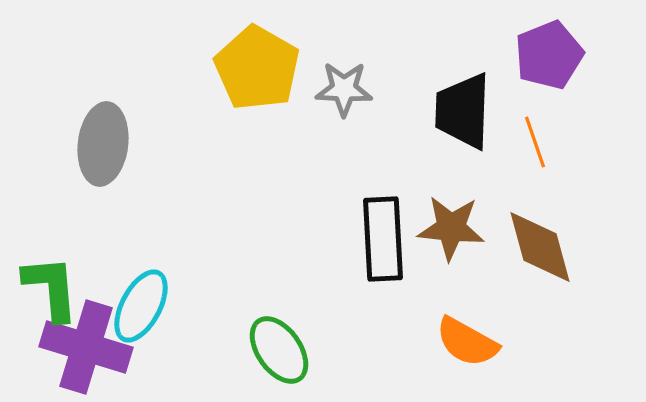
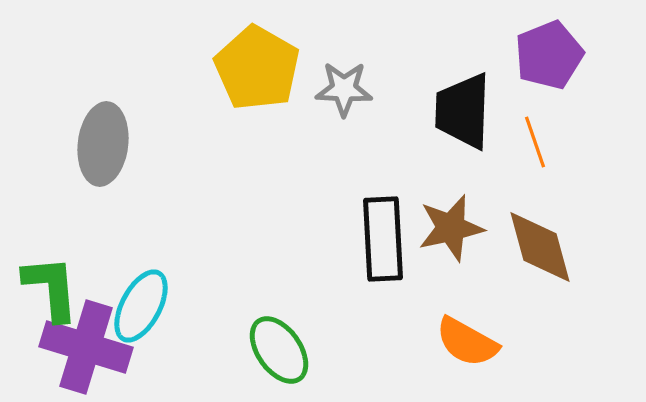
brown star: rotated 18 degrees counterclockwise
